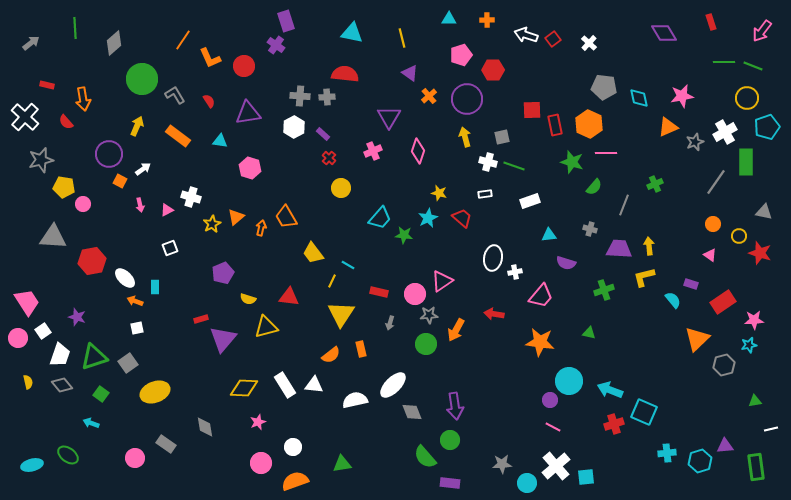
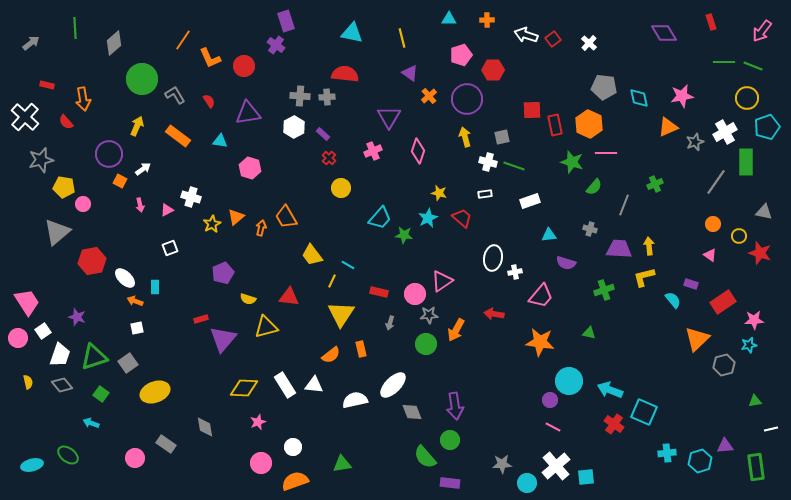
gray triangle at (53, 237): moved 4 px right, 5 px up; rotated 44 degrees counterclockwise
yellow trapezoid at (313, 253): moved 1 px left, 2 px down
red cross at (614, 424): rotated 36 degrees counterclockwise
